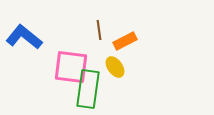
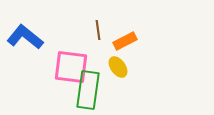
brown line: moved 1 px left
blue L-shape: moved 1 px right
yellow ellipse: moved 3 px right
green rectangle: moved 1 px down
